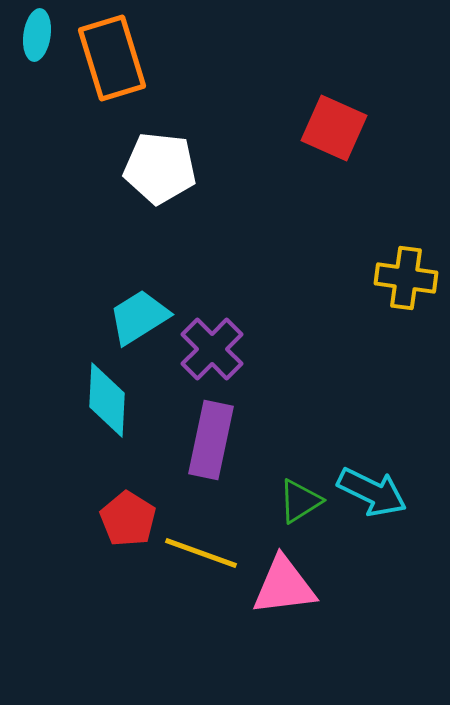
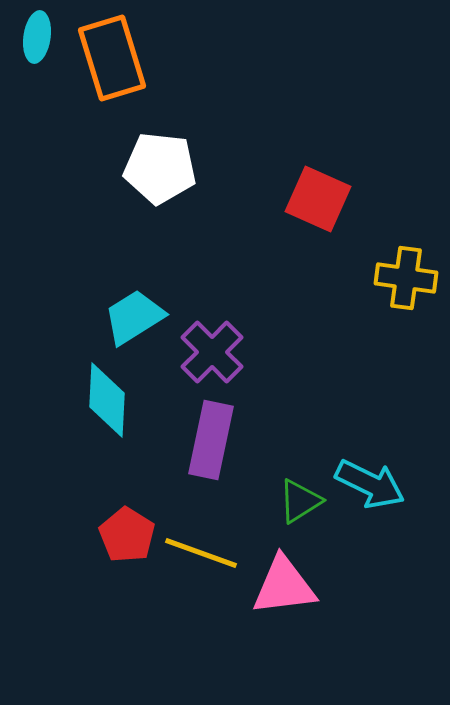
cyan ellipse: moved 2 px down
red square: moved 16 px left, 71 px down
cyan trapezoid: moved 5 px left
purple cross: moved 3 px down
cyan arrow: moved 2 px left, 8 px up
red pentagon: moved 1 px left, 16 px down
